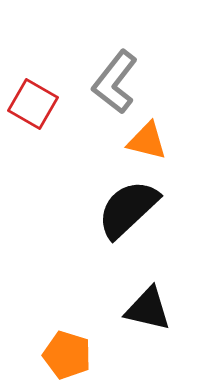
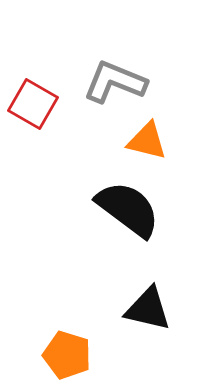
gray L-shape: rotated 74 degrees clockwise
black semicircle: rotated 80 degrees clockwise
